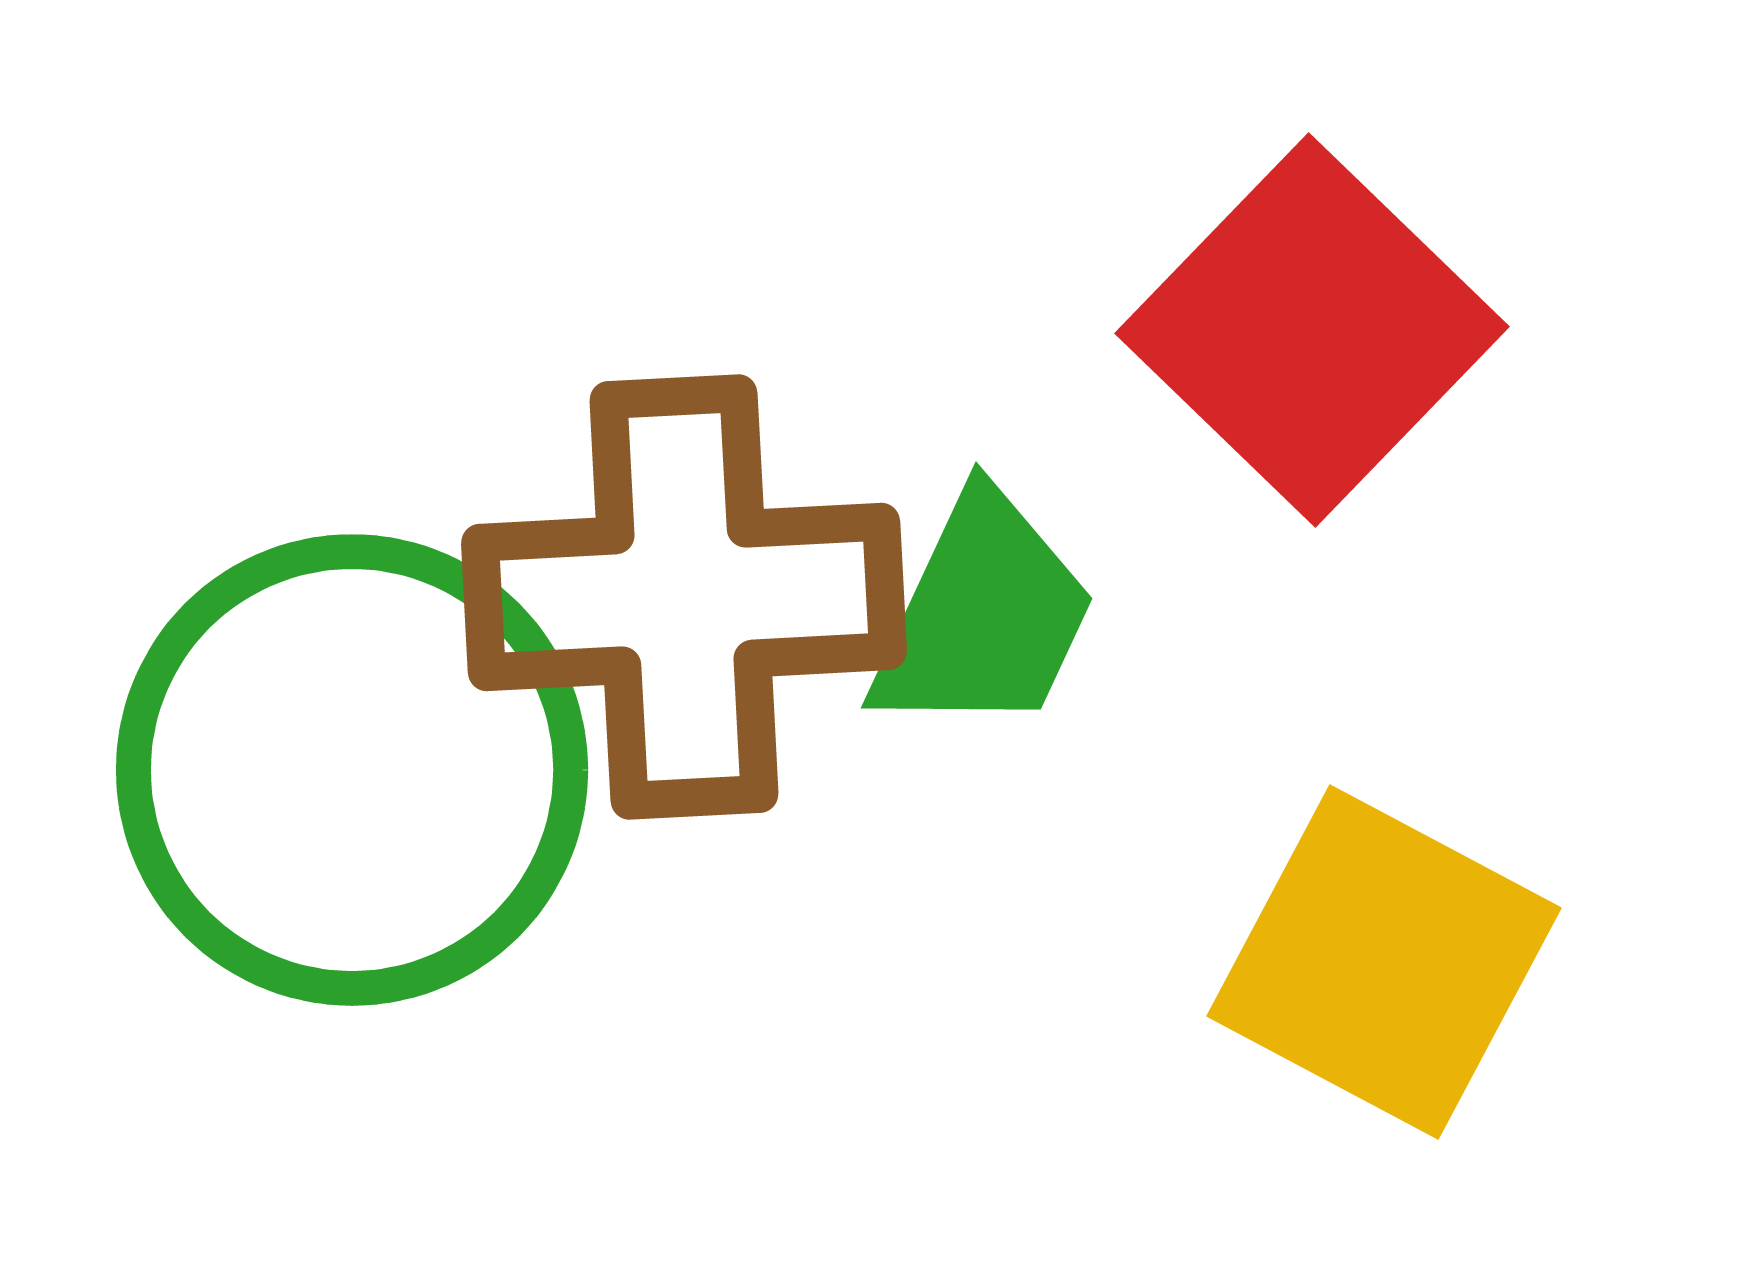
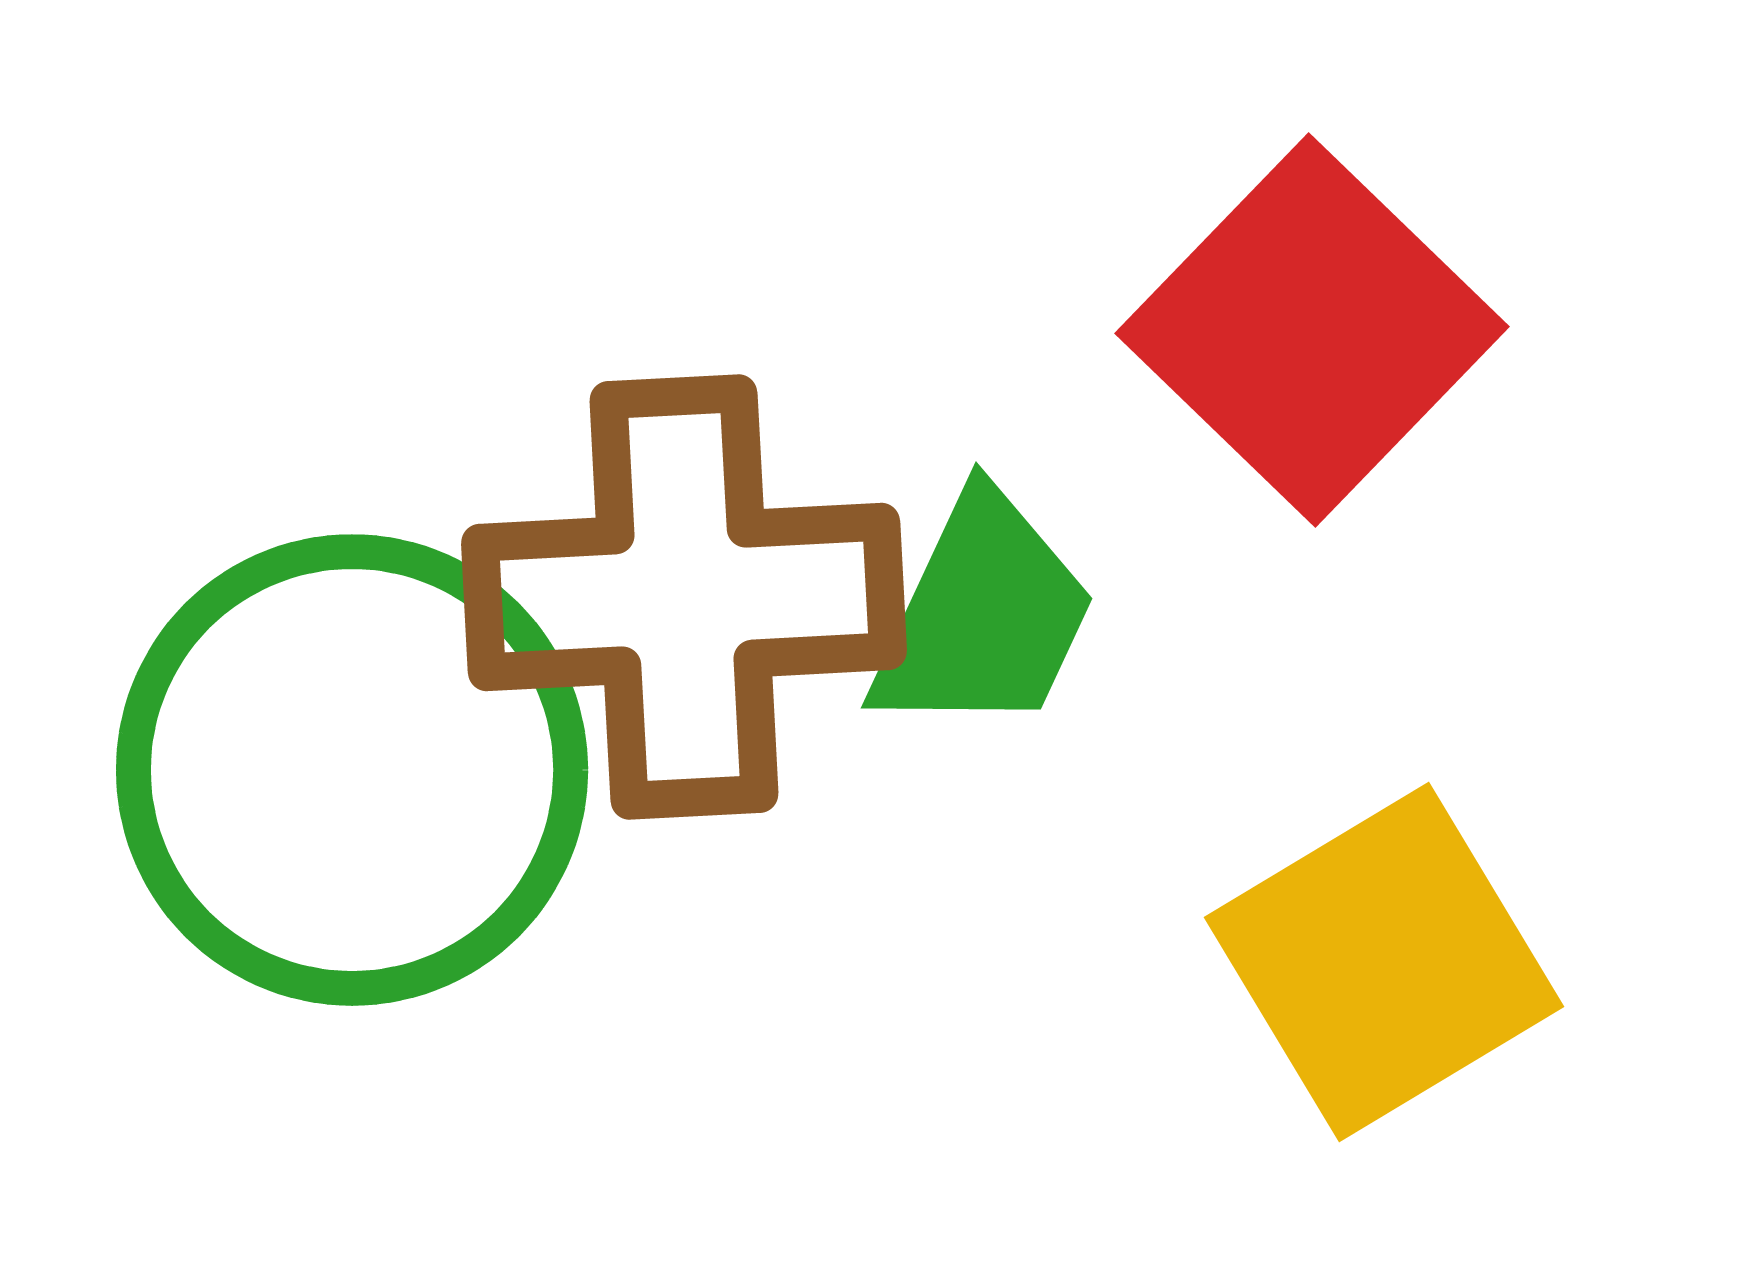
yellow square: rotated 31 degrees clockwise
